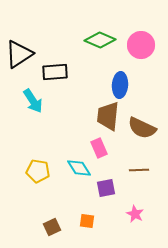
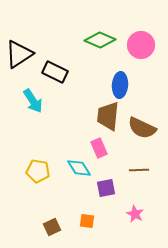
black rectangle: rotated 30 degrees clockwise
